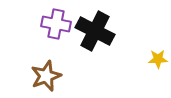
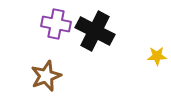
yellow star: moved 1 px left, 3 px up
